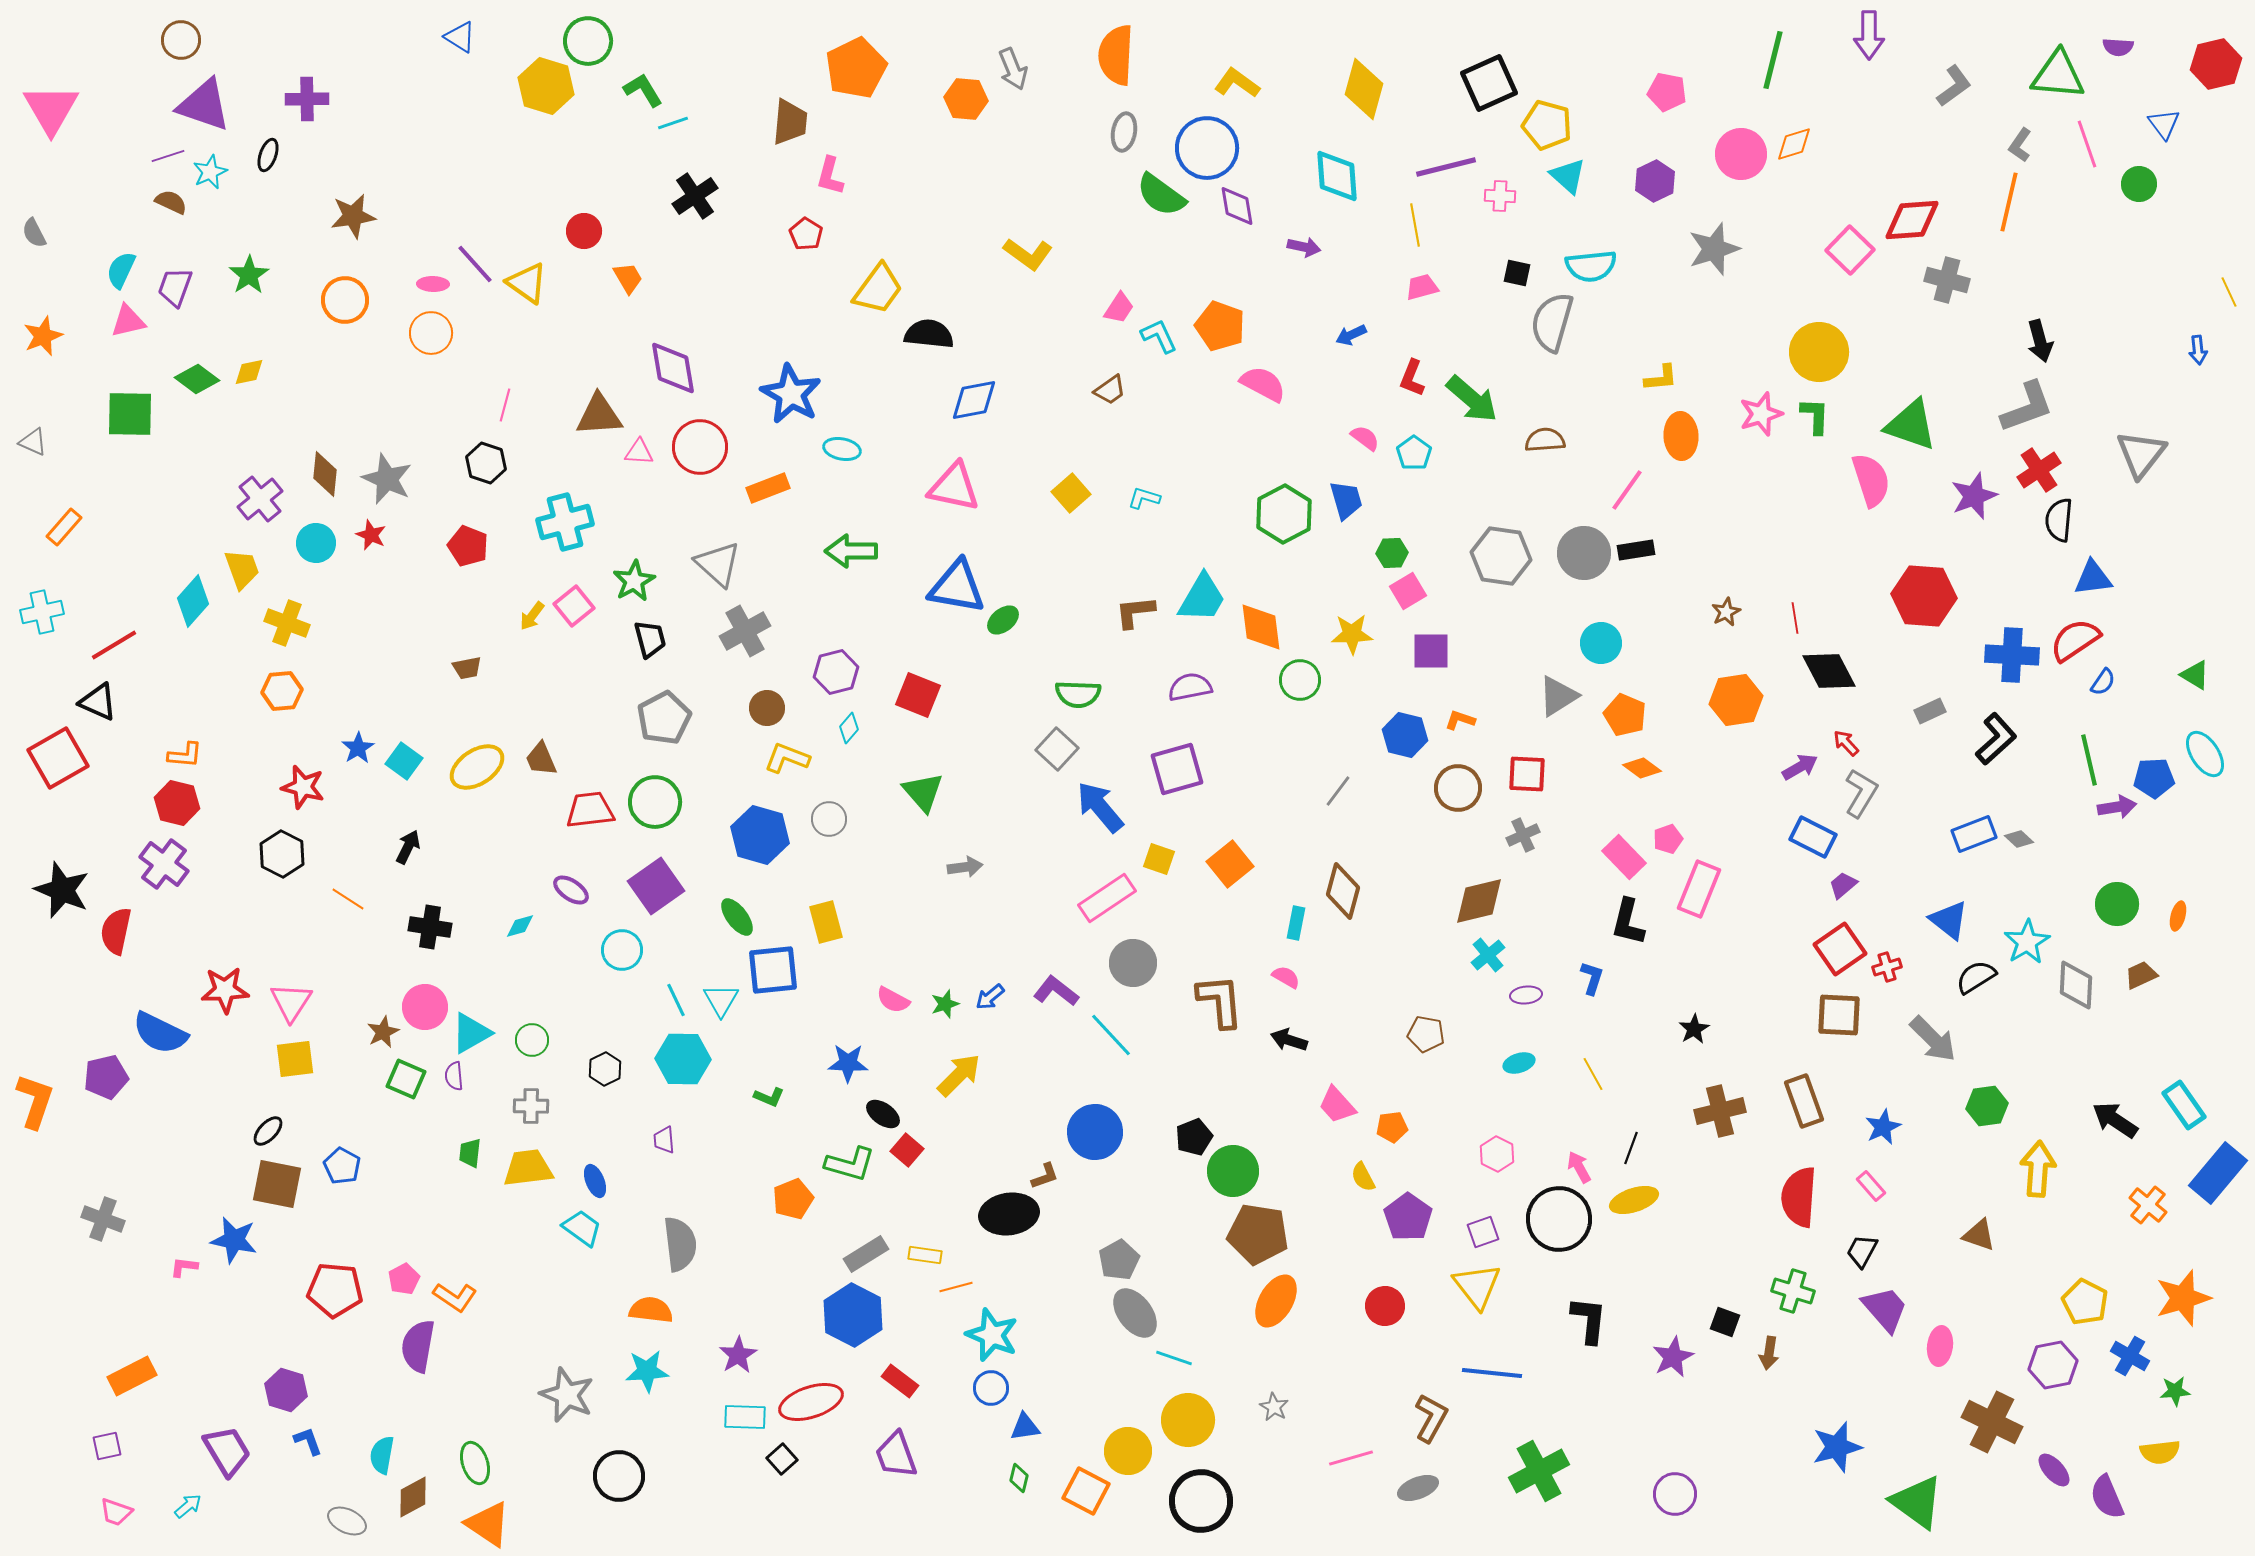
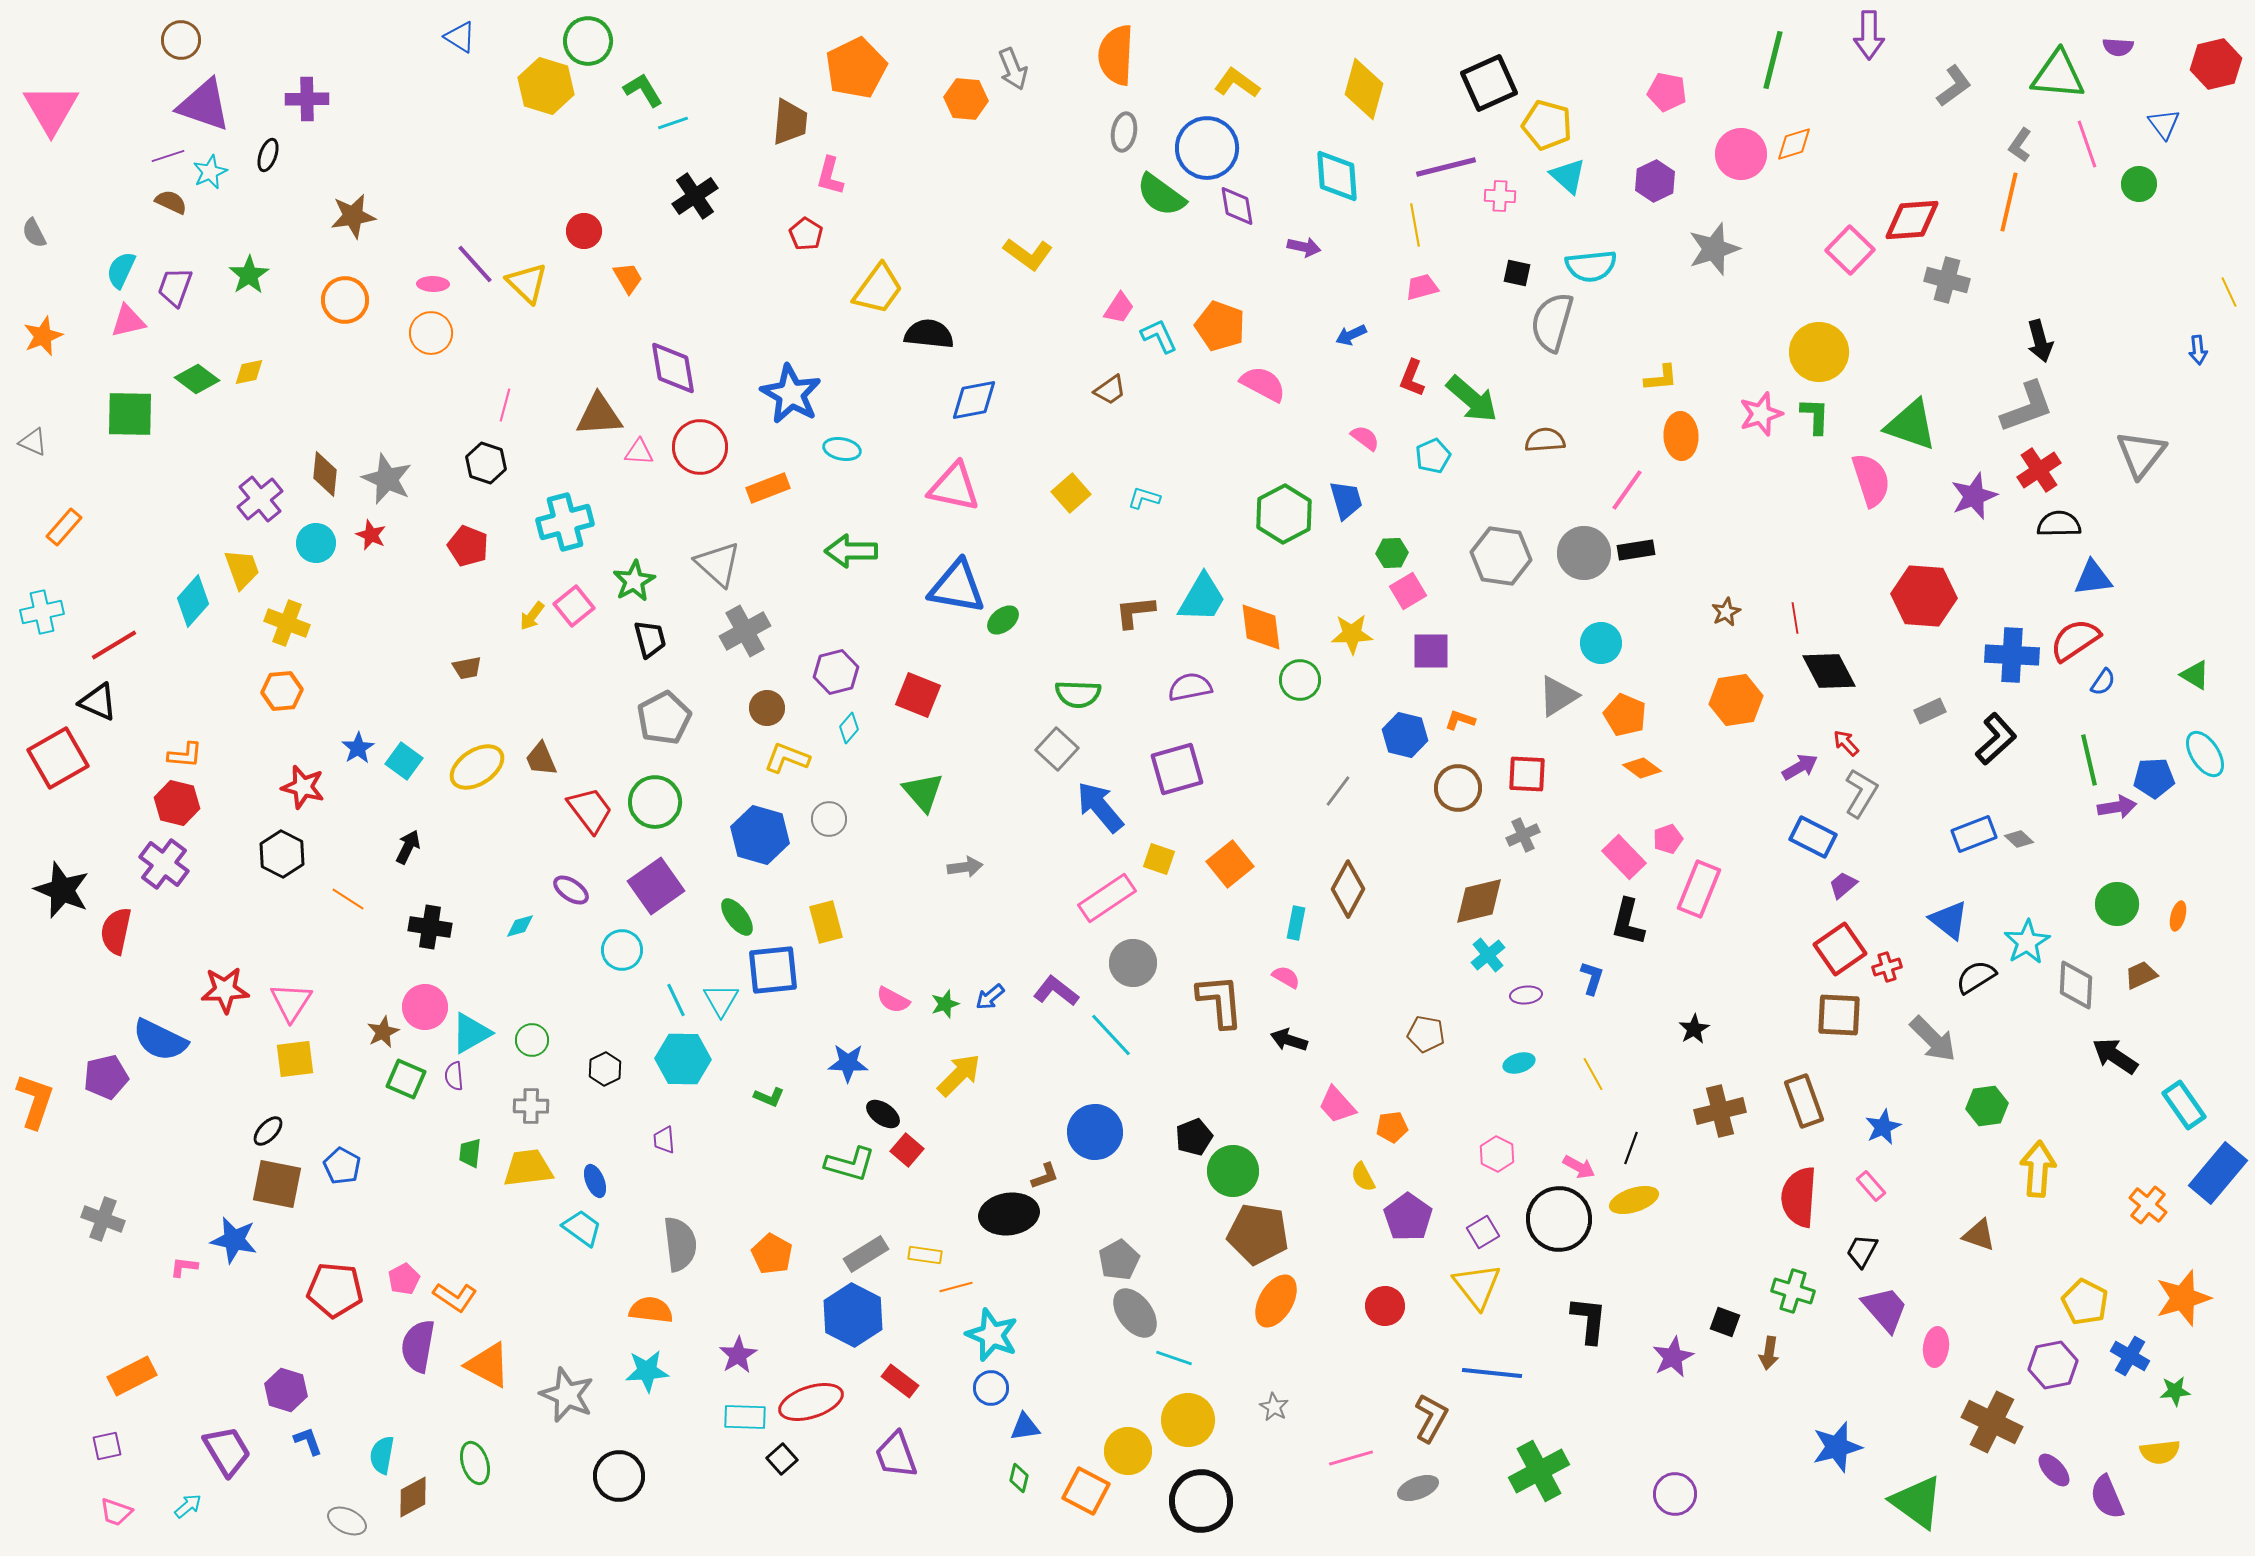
yellow triangle at (527, 283): rotated 9 degrees clockwise
cyan pentagon at (1414, 453): moved 19 px right, 3 px down; rotated 12 degrees clockwise
black semicircle at (2059, 520): moved 4 px down; rotated 84 degrees clockwise
red trapezoid at (590, 810): rotated 60 degrees clockwise
brown diamond at (1343, 891): moved 5 px right, 2 px up; rotated 14 degrees clockwise
blue semicircle at (160, 1033): moved 7 px down
black arrow at (2115, 1120): moved 64 px up
pink arrow at (1579, 1167): rotated 148 degrees clockwise
orange pentagon at (793, 1199): moved 21 px left, 55 px down; rotated 21 degrees counterclockwise
purple square at (1483, 1232): rotated 12 degrees counterclockwise
pink ellipse at (1940, 1346): moved 4 px left, 1 px down
orange triangle at (488, 1524): moved 159 px up; rotated 6 degrees counterclockwise
